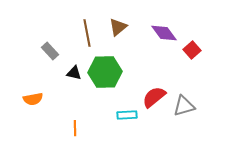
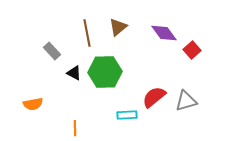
gray rectangle: moved 2 px right
black triangle: rotated 14 degrees clockwise
orange semicircle: moved 5 px down
gray triangle: moved 2 px right, 5 px up
